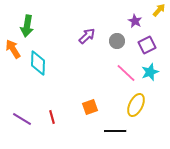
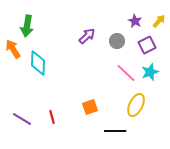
yellow arrow: moved 11 px down
